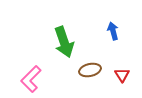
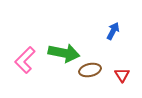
blue arrow: rotated 42 degrees clockwise
green arrow: moved 11 px down; rotated 60 degrees counterclockwise
pink L-shape: moved 6 px left, 19 px up
